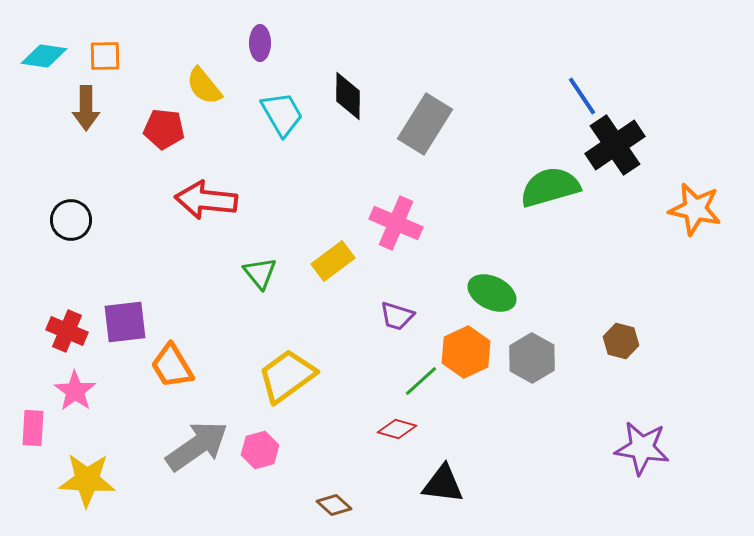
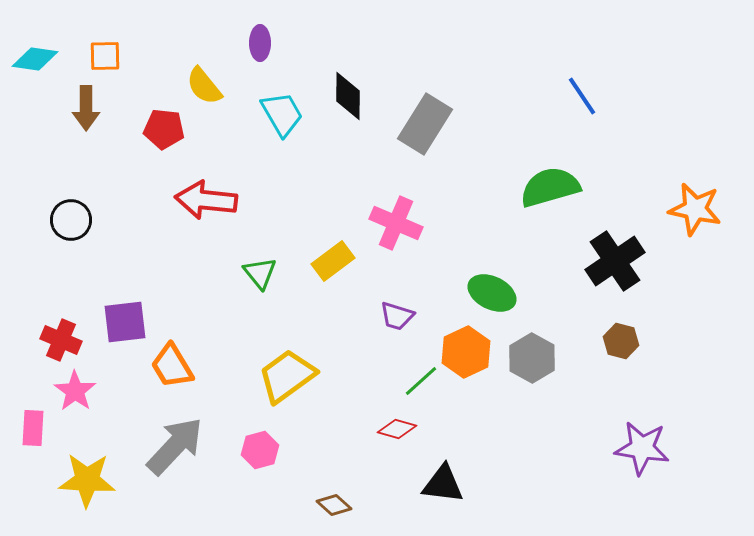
cyan diamond: moved 9 px left, 3 px down
black cross: moved 116 px down
red cross: moved 6 px left, 9 px down
gray arrow: moved 22 px left; rotated 12 degrees counterclockwise
